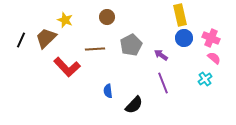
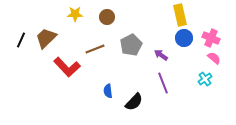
yellow star: moved 10 px right, 6 px up; rotated 21 degrees counterclockwise
brown line: rotated 18 degrees counterclockwise
black semicircle: moved 3 px up
